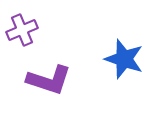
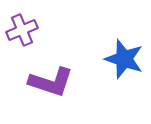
purple L-shape: moved 2 px right, 2 px down
